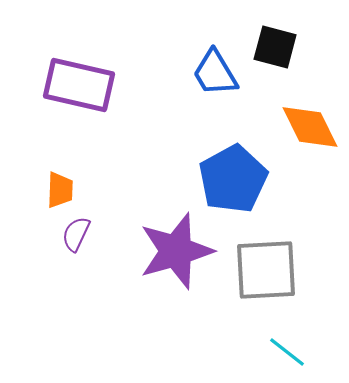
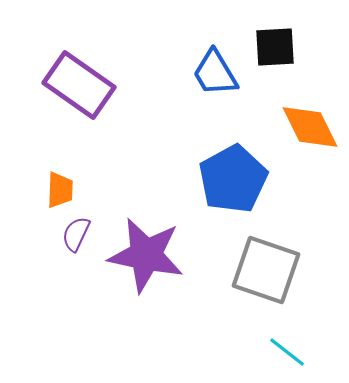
black square: rotated 18 degrees counterclockwise
purple rectangle: rotated 22 degrees clockwise
purple star: moved 30 px left, 4 px down; rotated 28 degrees clockwise
gray square: rotated 22 degrees clockwise
